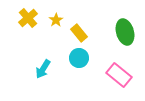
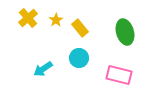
yellow rectangle: moved 1 px right, 5 px up
cyan arrow: rotated 24 degrees clockwise
pink rectangle: rotated 25 degrees counterclockwise
